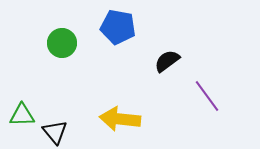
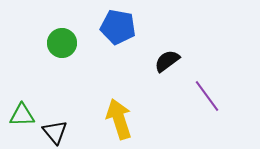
yellow arrow: moved 1 px left; rotated 66 degrees clockwise
